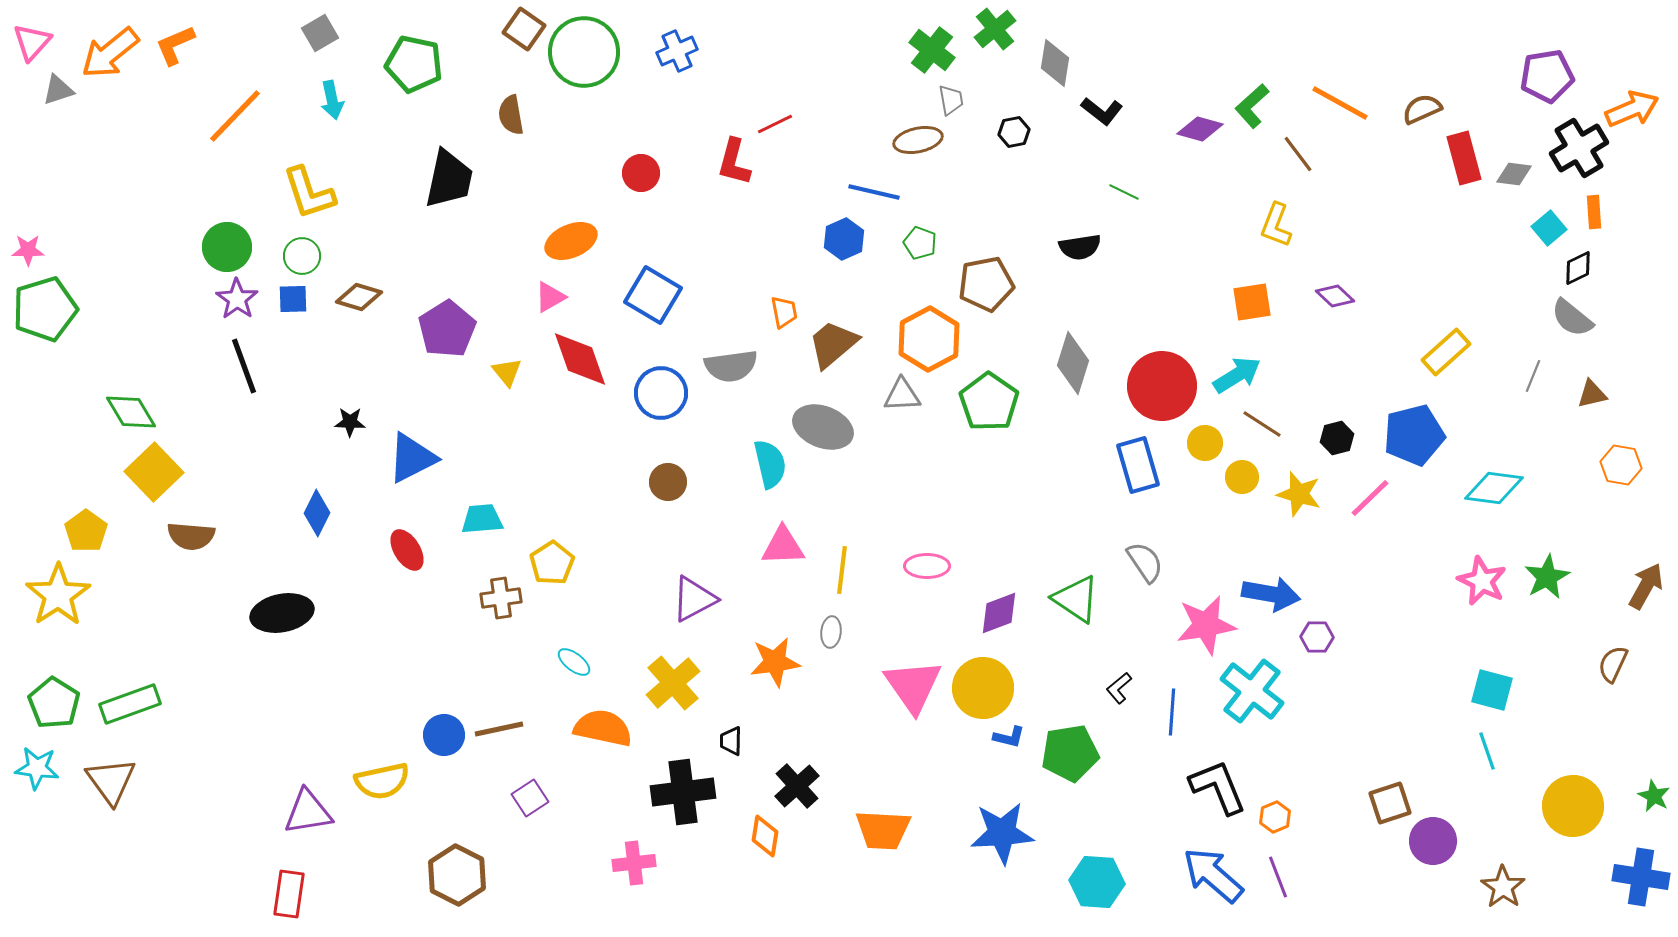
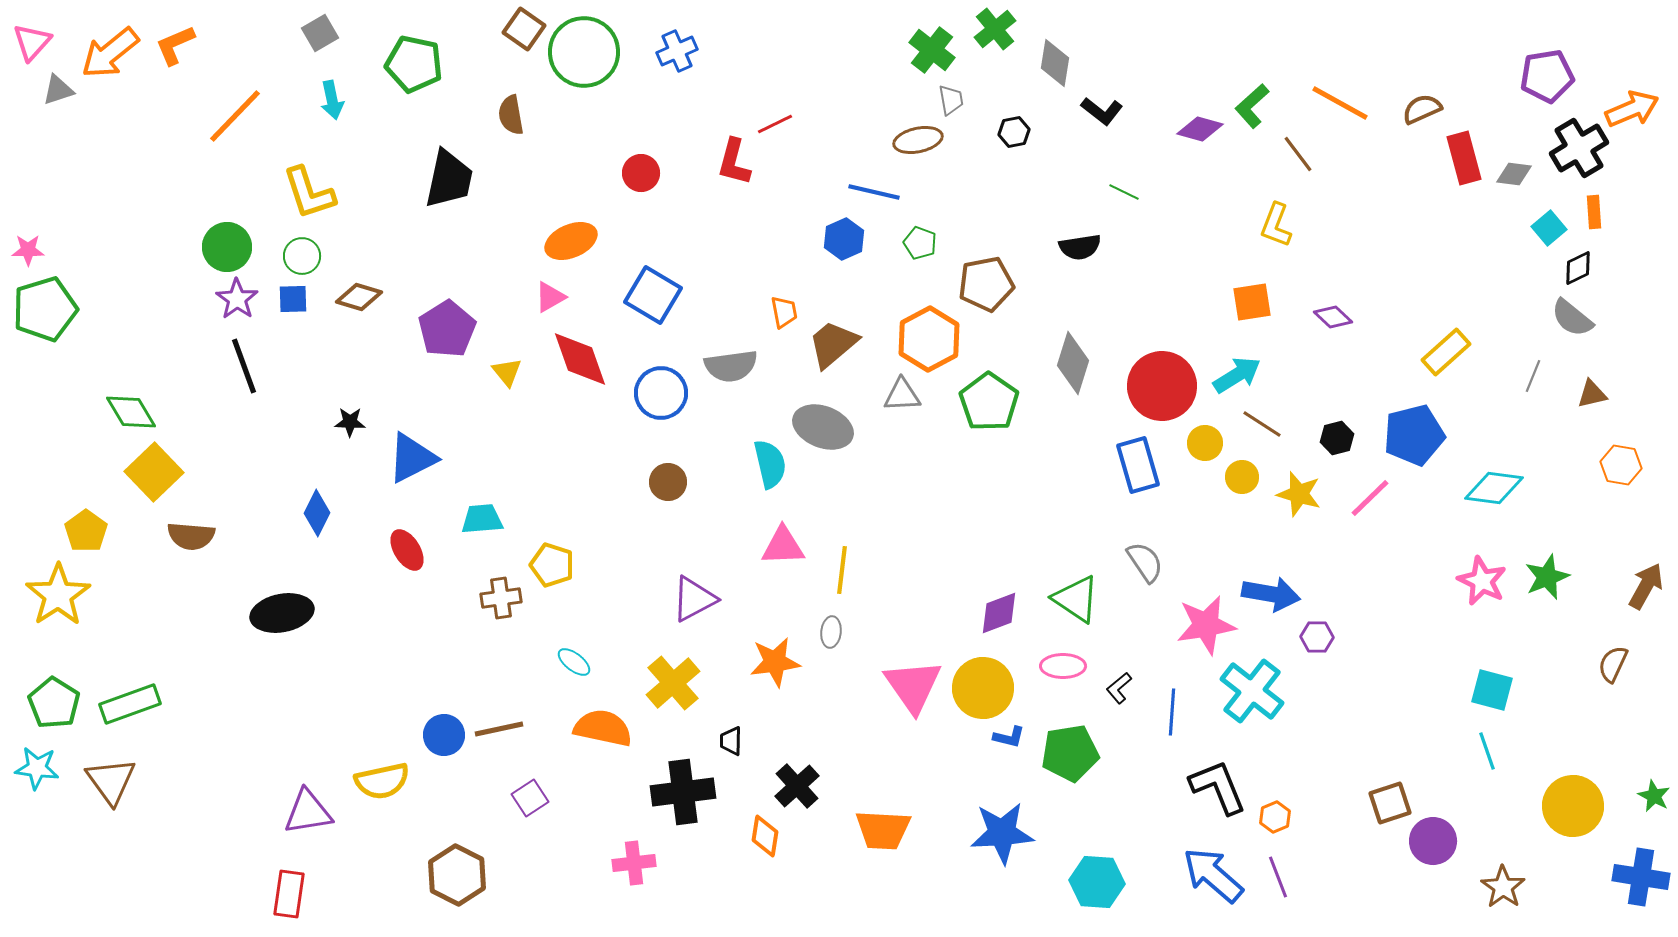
purple diamond at (1335, 296): moved 2 px left, 21 px down
yellow pentagon at (552, 563): moved 2 px down; rotated 21 degrees counterclockwise
pink ellipse at (927, 566): moved 136 px right, 100 px down
green star at (1547, 577): rotated 6 degrees clockwise
